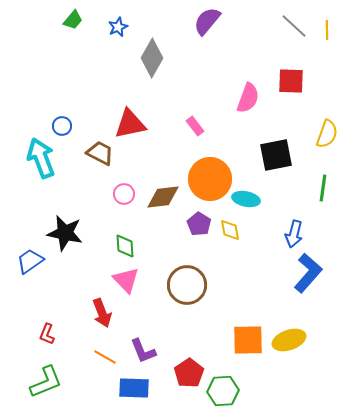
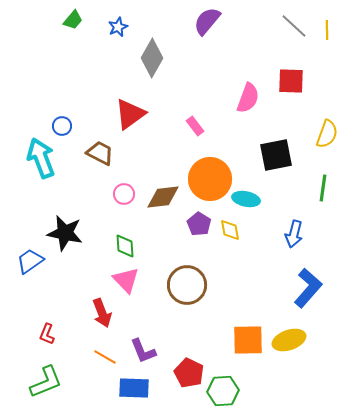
red triangle: moved 10 px up; rotated 24 degrees counterclockwise
blue L-shape: moved 15 px down
red pentagon: rotated 12 degrees counterclockwise
